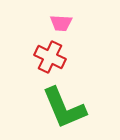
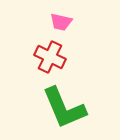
pink trapezoid: moved 1 px up; rotated 10 degrees clockwise
